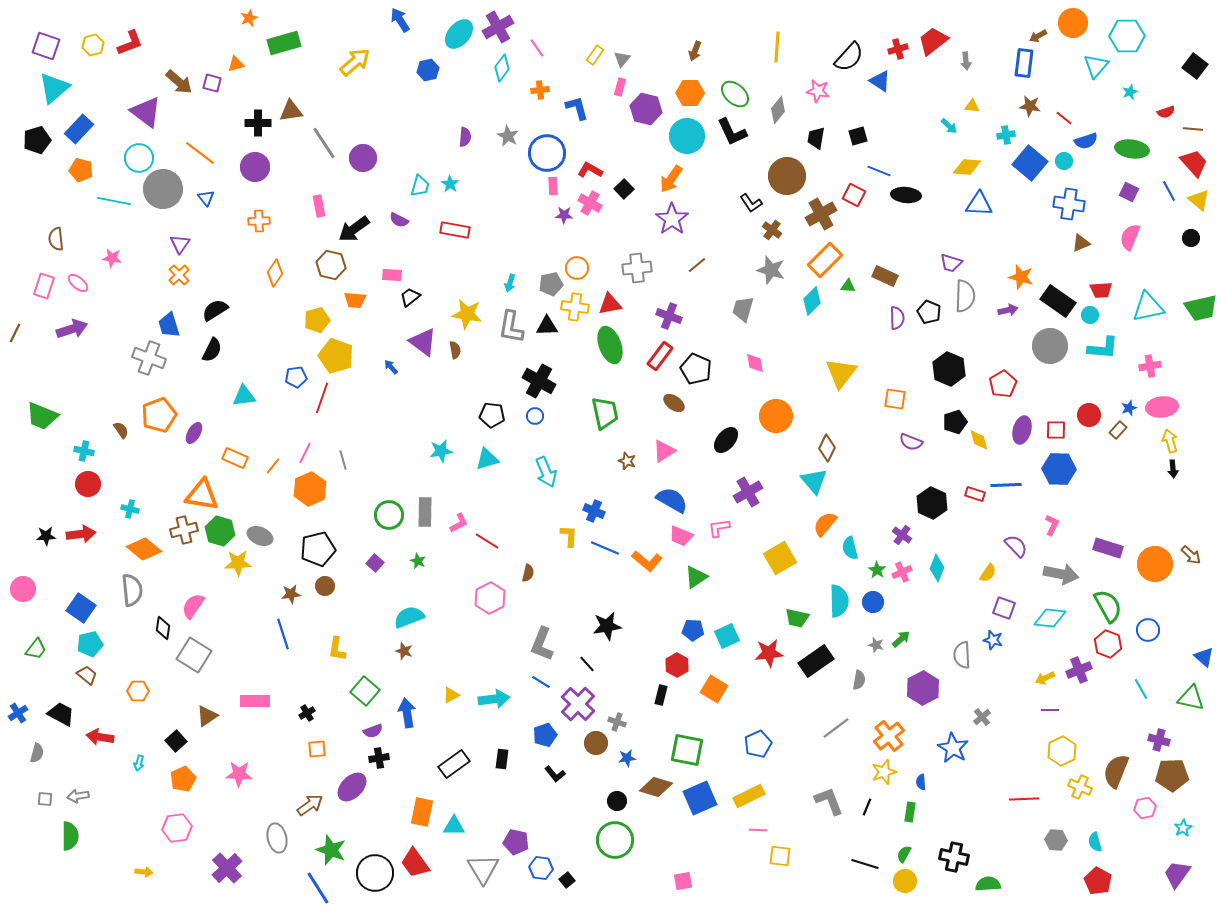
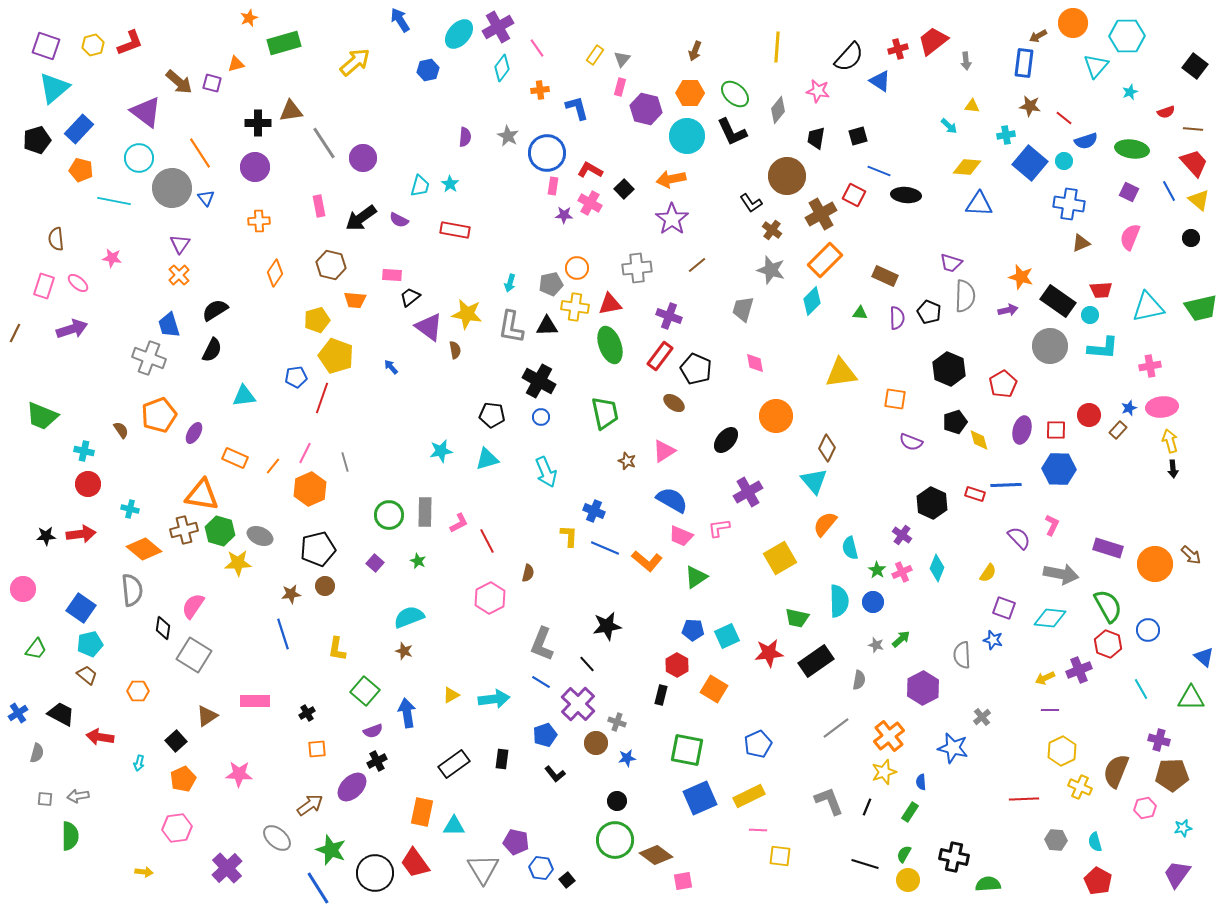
orange line at (200, 153): rotated 20 degrees clockwise
orange arrow at (671, 179): rotated 44 degrees clockwise
pink rectangle at (553, 186): rotated 12 degrees clockwise
gray circle at (163, 189): moved 9 px right, 1 px up
black arrow at (354, 229): moved 7 px right, 11 px up
green triangle at (848, 286): moved 12 px right, 27 px down
purple triangle at (423, 342): moved 6 px right, 15 px up
yellow triangle at (841, 373): rotated 44 degrees clockwise
blue circle at (535, 416): moved 6 px right, 1 px down
gray line at (343, 460): moved 2 px right, 2 px down
red line at (487, 541): rotated 30 degrees clockwise
purple semicircle at (1016, 546): moved 3 px right, 8 px up
green triangle at (1191, 698): rotated 12 degrees counterclockwise
blue star at (953, 748): rotated 16 degrees counterclockwise
black cross at (379, 758): moved 2 px left, 3 px down; rotated 18 degrees counterclockwise
brown diamond at (656, 787): moved 68 px down; rotated 20 degrees clockwise
green rectangle at (910, 812): rotated 24 degrees clockwise
cyan star at (1183, 828): rotated 18 degrees clockwise
gray ellipse at (277, 838): rotated 36 degrees counterclockwise
yellow circle at (905, 881): moved 3 px right, 1 px up
